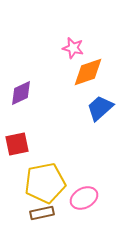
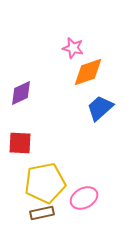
red square: moved 3 px right, 1 px up; rotated 15 degrees clockwise
